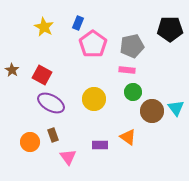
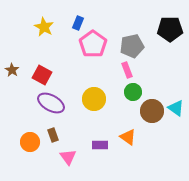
pink rectangle: rotated 63 degrees clockwise
cyan triangle: rotated 18 degrees counterclockwise
